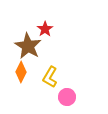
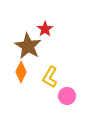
pink circle: moved 1 px up
